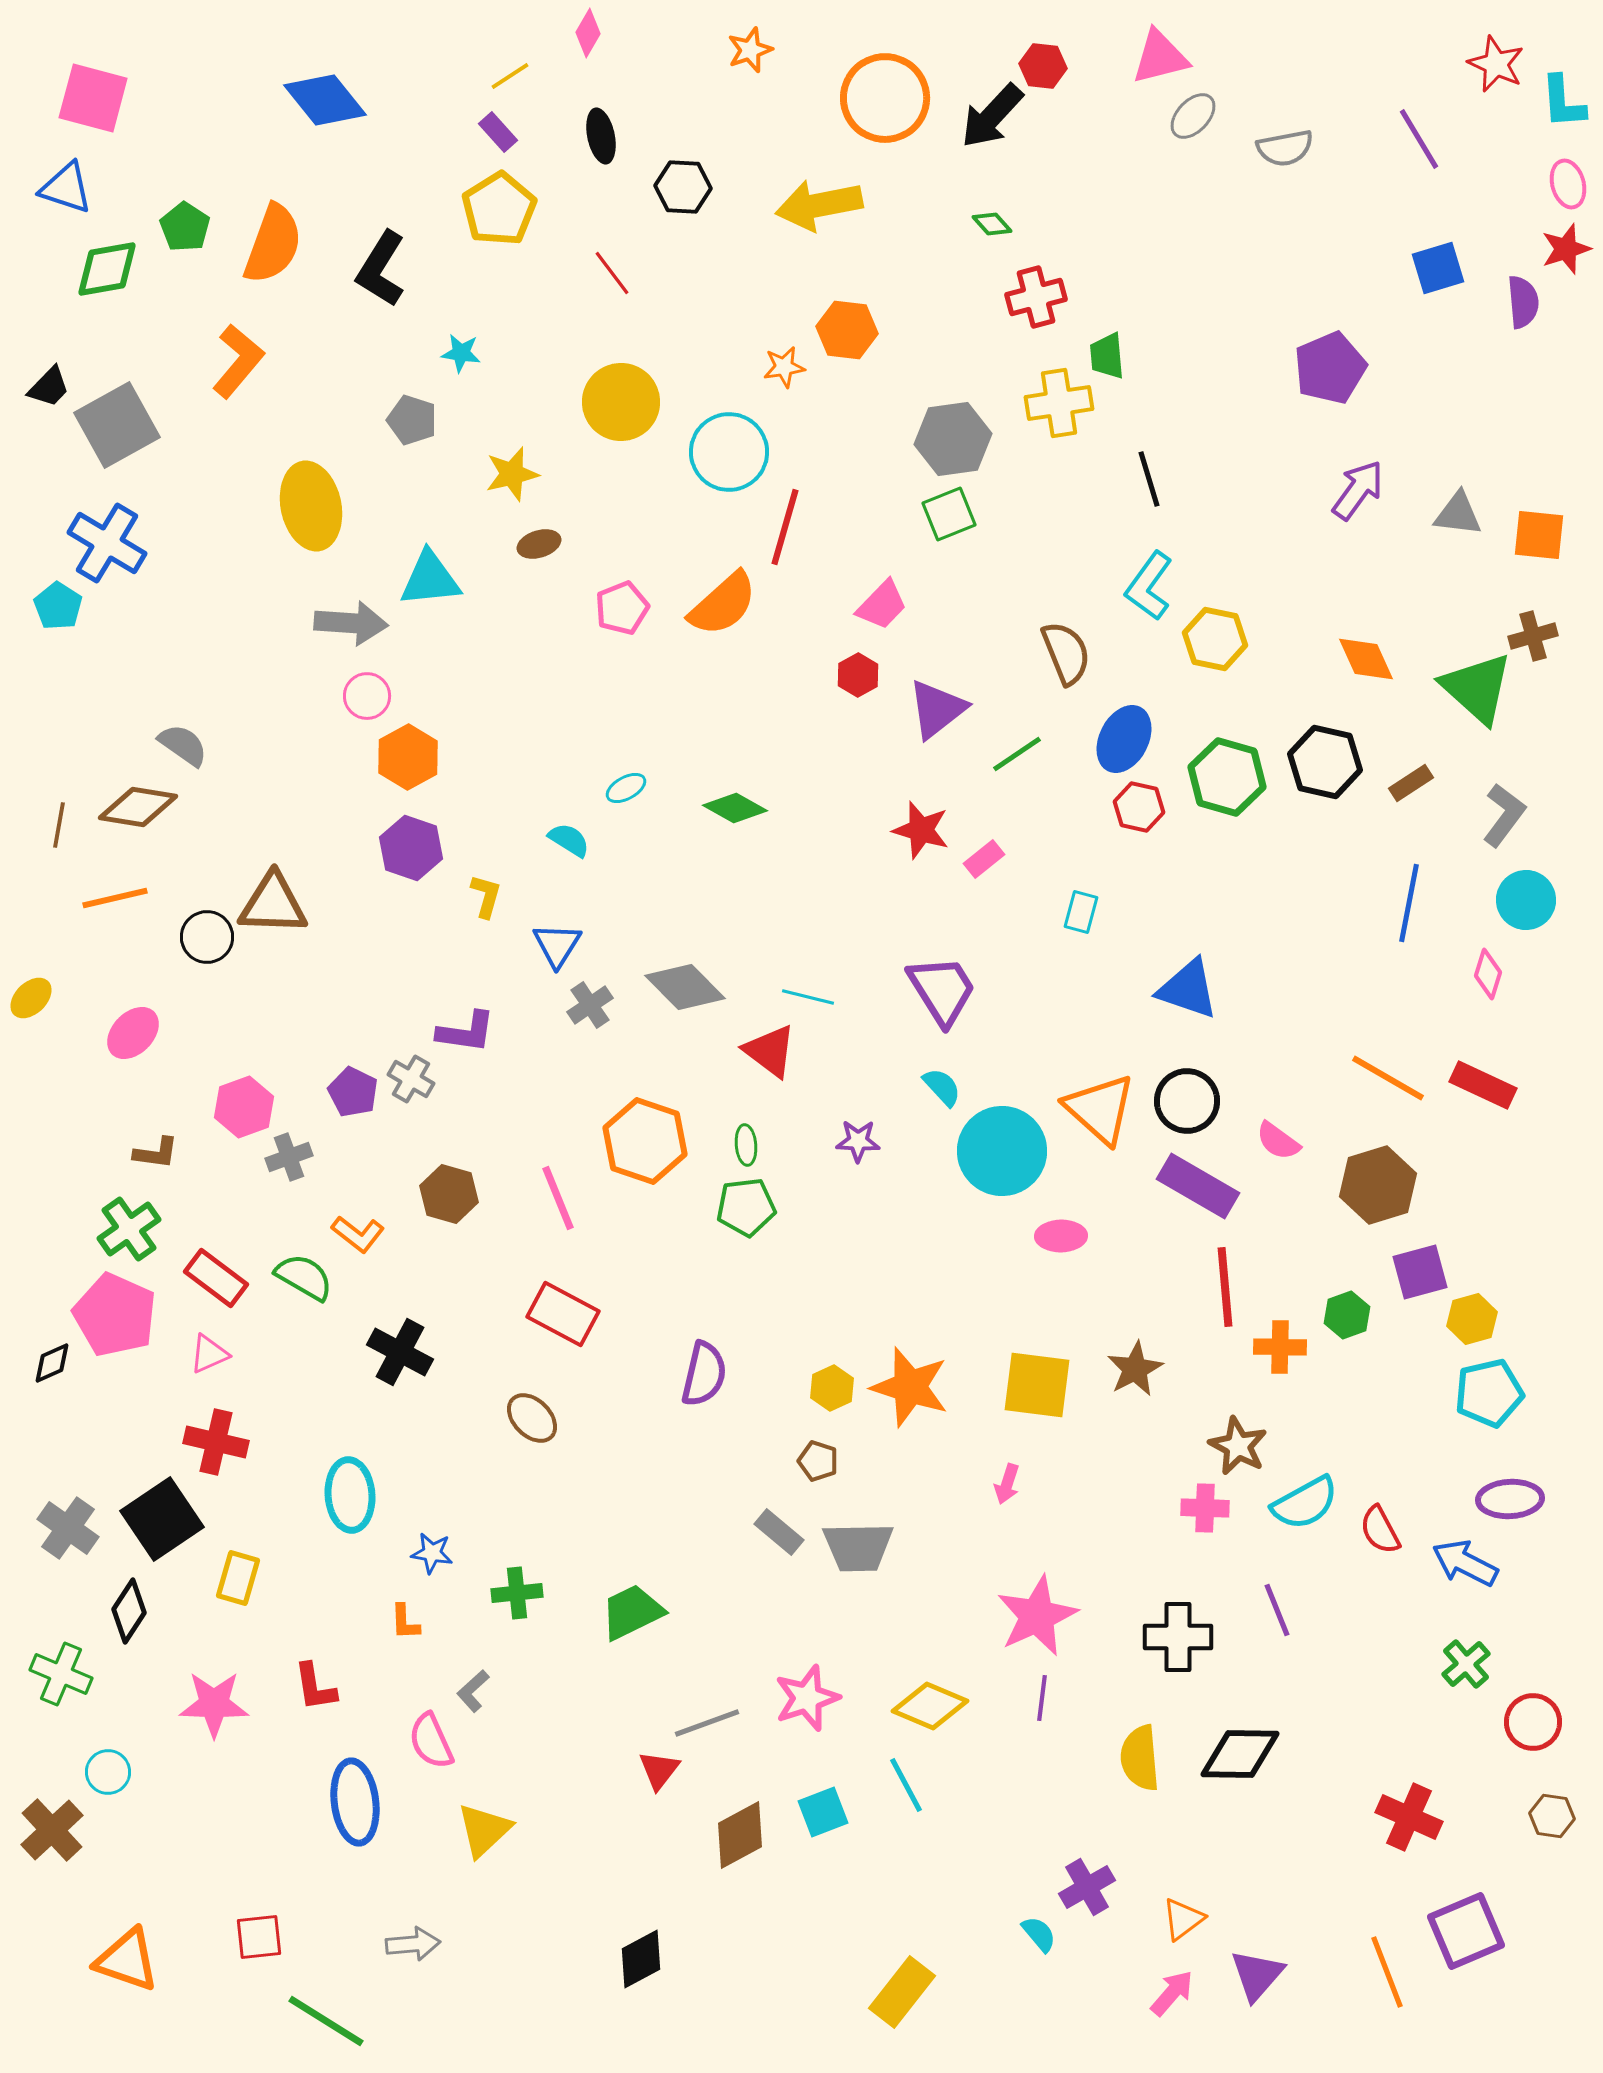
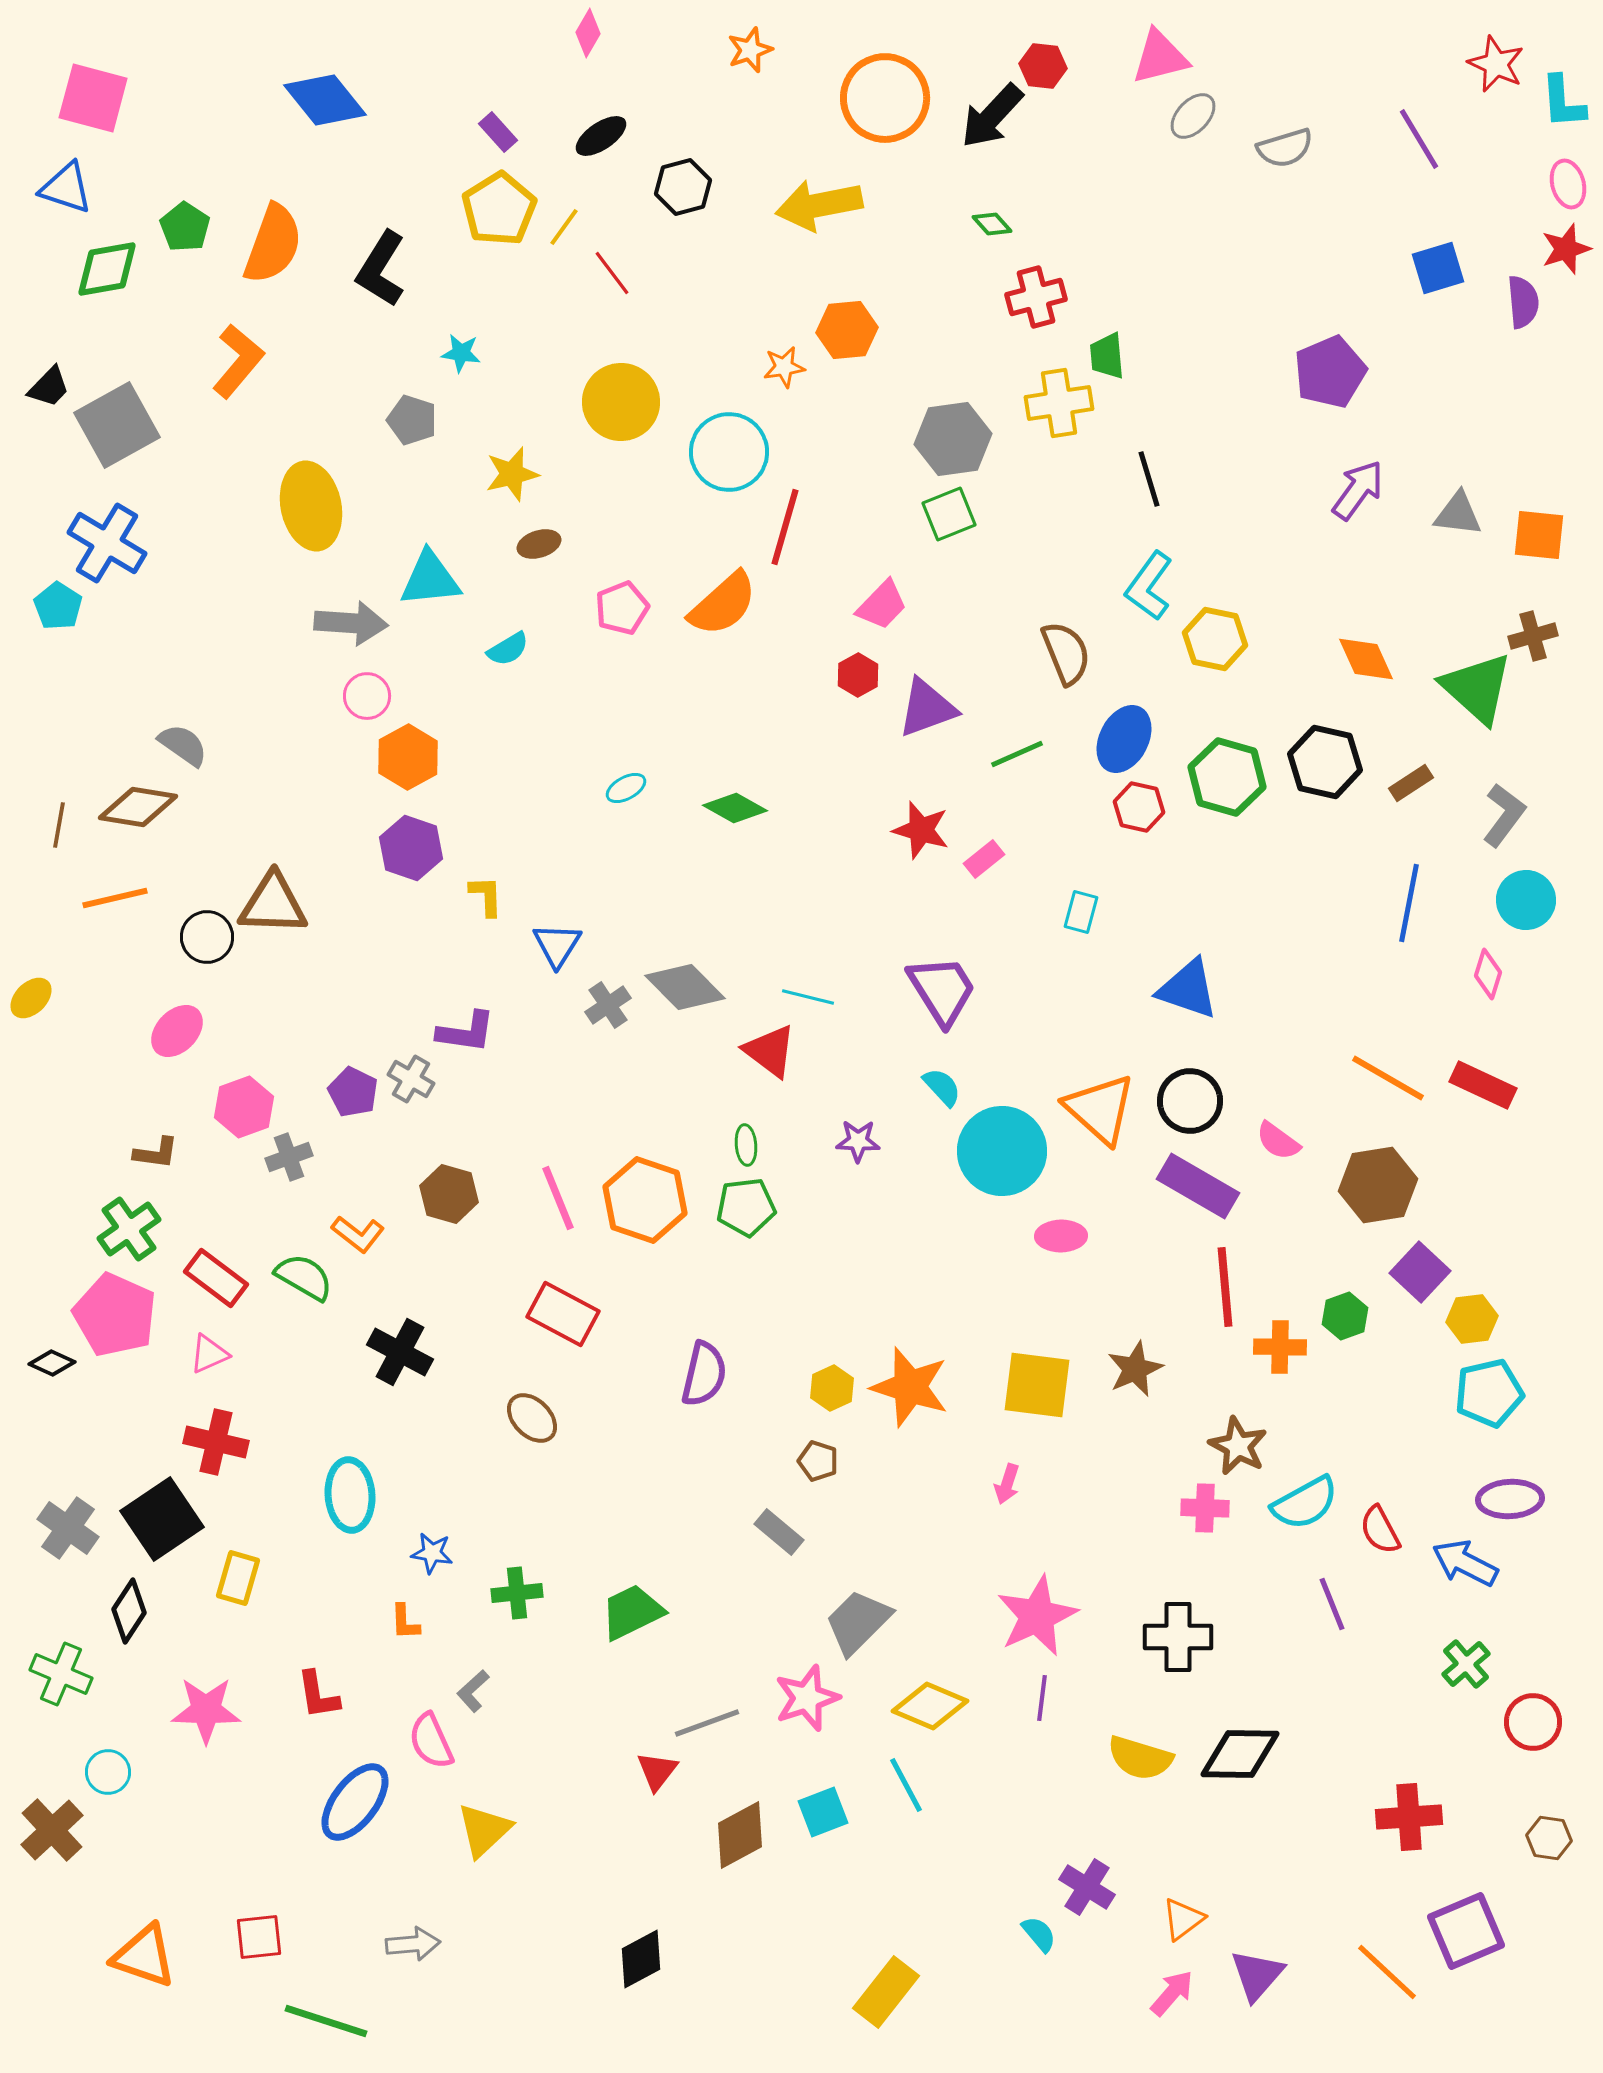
yellow line at (510, 76): moved 54 px right, 151 px down; rotated 21 degrees counterclockwise
black ellipse at (601, 136): rotated 68 degrees clockwise
gray semicircle at (1285, 148): rotated 6 degrees counterclockwise
black hexagon at (683, 187): rotated 18 degrees counterclockwise
orange hexagon at (847, 330): rotated 12 degrees counterclockwise
purple pentagon at (1330, 368): moved 4 px down
purple triangle at (937, 709): moved 10 px left, 1 px up; rotated 18 degrees clockwise
green line at (1017, 754): rotated 10 degrees clockwise
cyan semicircle at (569, 840): moved 61 px left, 191 px up; rotated 117 degrees clockwise
yellow L-shape at (486, 896): rotated 18 degrees counterclockwise
gray cross at (590, 1005): moved 18 px right
pink ellipse at (133, 1033): moved 44 px right, 2 px up
black circle at (1187, 1101): moved 3 px right
orange hexagon at (645, 1141): moved 59 px down
brown hexagon at (1378, 1185): rotated 8 degrees clockwise
purple square at (1420, 1272): rotated 32 degrees counterclockwise
green hexagon at (1347, 1315): moved 2 px left, 1 px down
yellow hexagon at (1472, 1319): rotated 9 degrees clockwise
black diamond at (52, 1363): rotated 48 degrees clockwise
brown star at (1135, 1369): rotated 4 degrees clockwise
gray trapezoid at (858, 1547): moved 75 px down; rotated 136 degrees clockwise
purple line at (1277, 1610): moved 55 px right, 6 px up
red L-shape at (315, 1687): moved 3 px right, 8 px down
pink star at (214, 1704): moved 8 px left, 6 px down
yellow semicircle at (1140, 1758): rotated 68 degrees counterclockwise
red triangle at (659, 1770): moved 2 px left, 1 px down
blue ellipse at (355, 1802): rotated 44 degrees clockwise
brown hexagon at (1552, 1816): moved 3 px left, 22 px down
red cross at (1409, 1817): rotated 28 degrees counterclockwise
purple cross at (1087, 1887): rotated 28 degrees counterclockwise
orange triangle at (127, 1960): moved 17 px right, 4 px up
orange line at (1387, 1972): rotated 26 degrees counterclockwise
yellow rectangle at (902, 1992): moved 16 px left
green line at (326, 2021): rotated 14 degrees counterclockwise
